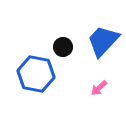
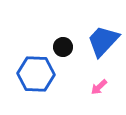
blue hexagon: rotated 9 degrees counterclockwise
pink arrow: moved 1 px up
